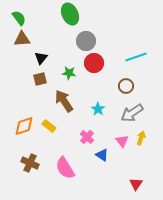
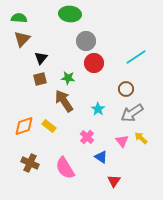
green ellipse: rotated 60 degrees counterclockwise
green semicircle: rotated 49 degrees counterclockwise
brown triangle: rotated 42 degrees counterclockwise
cyan line: rotated 15 degrees counterclockwise
green star: moved 1 px left, 5 px down
brown circle: moved 3 px down
yellow arrow: rotated 64 degrees counterclockwise
blue triangle: moved 1 px left, 2 px down
red triangle: moved 22 px left, 3 px up
